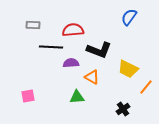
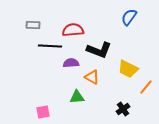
black line: moved 1 px left, 1 px up
pink square: moved 15 px right, 16 px down
